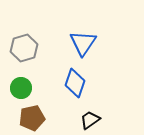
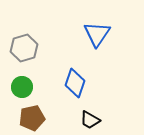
blue triangle: moved 14 px right, 9 px up
green circle: moved 1 px right, 1 px up
black trapezoid: rotated 115 degrees counterclockwise
